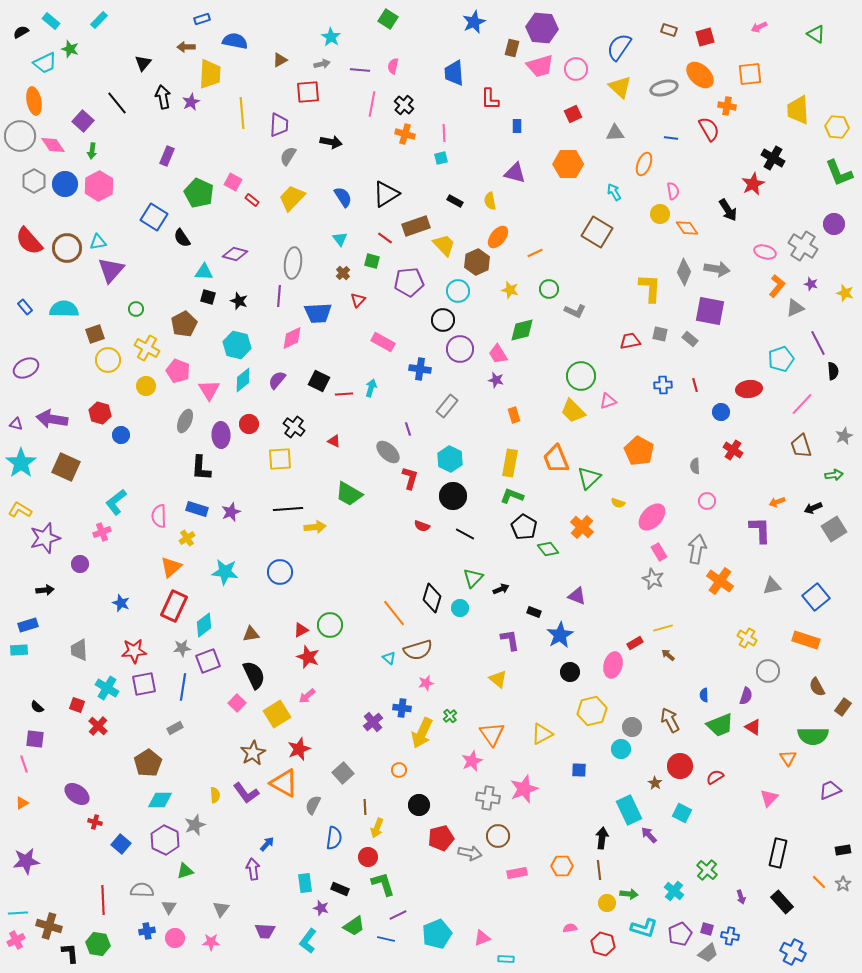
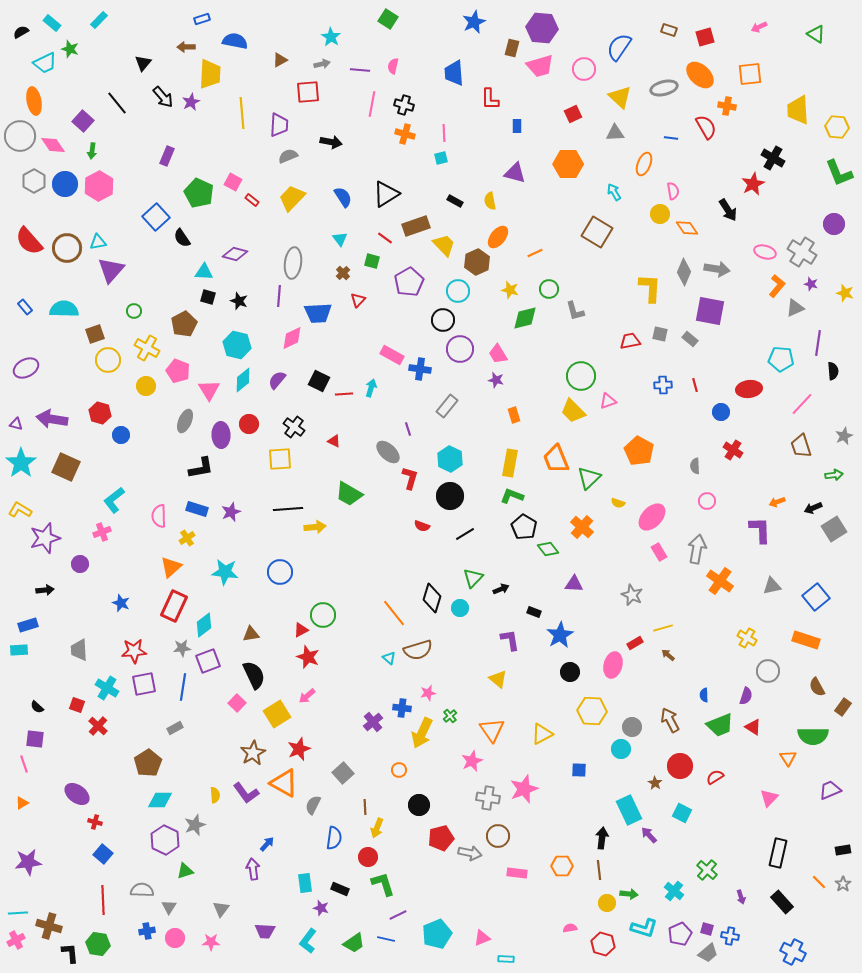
cyan rectangle at (51, 21): moved 1 px right, 2 px down
pink circle at (576, 69): moved 8 px right
yellow triangle at (620, 87): moved 10 px down
black arrow at (163, 97): rotated 150 degrees clockwise
black cross at (404, 105): rotated 24 degrees counterclockwise
red semicircle at (709, 129): moved 3 px left, 2 px up
gray semicircle at (288, 156): rotated 36 degrees clockwise
blue square at (154, 217): moved 2 px right; rotated 16 degrees clockwise
gray cross at (803, 246): moved 1 px left, 6 px down
purple pentagon at (409, 282): rotated 24 degrees counterclockwise
green circle at (136, 309): moved 2 px left, 2 px down
gray L-shape at (575, 311): rotated 50 degrees clockwise
green diamond at (522, 330): moved 3 px right, 12 px up
pink rectangle at (383, 342): moved 9 px right, 13 px down
purple line at (818, 343): rotated 35 degrees clockwise
cyan pentagon at (781, 359): rotated 25 degrees clockwise
black L-shape at (201, 468): rotated 104 degrees counterclockwise
black circle at (453, 496): moved 3 px left
cyan L-shape at (116, 502): moved 2 px left, 2 px up
black line at (465, 534): rotated 60 degrees counterclockwise
gray star at (653, 579): moved 21 px left, 16 px down
purple triangle at (577, 596): moved 3 px left, 12 px up; rotated 18 degrees counterclockwise
green circle at (330, 625): moved 7 px left, 10 px up
pink star at (426, 683): moved 2 px right, 10 px down
yellow hexagon at (592, 711): rotated 16 degrees clockwise
orange triangle at (492, 734): moved 4 px up
blue square at (121, 844): moved 18 px left, 10 px down
purple star at (26, 861): moved 2 px right, 1 px down
pink rectangle at (517, 873): rotated 18 degrees clockwise
green trapezoid at (354, 926): moved 17 px down
